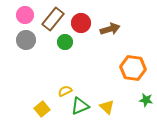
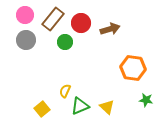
yellow semicircle: rotated 40 degrees counterclockwise
